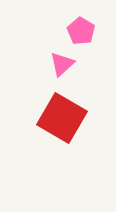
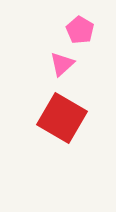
pink pentagon: moved 1 px left, 1 px up
